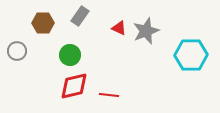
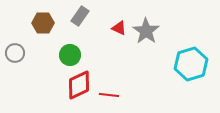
gray star: rotated 16 degrees counterclockwise
gray circle: moved 2 px left, 2 px down
cyan hexagon: moved 9 px down; rotated 16 degrees counterclockwise
red diamond: moved 5 px right, 1 px up; rotated 12 degrees counterclockwise
